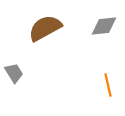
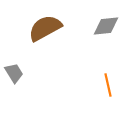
gray diamond: moved 2 px right
